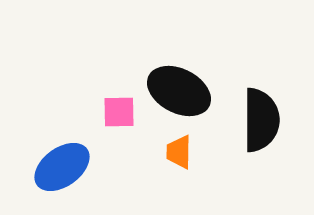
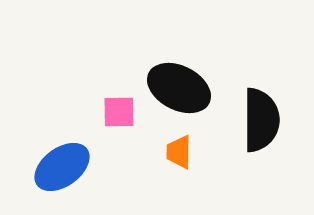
black ellipse: moved 3 px up
